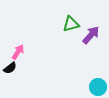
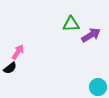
green triangle: rotated 12 degrees clockwise
purple arrow: rotated 18 degrees clockwise
